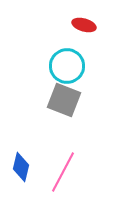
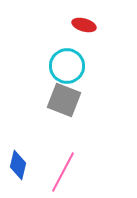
blue diamond: moved 3 px left, 2 px up
